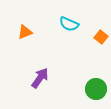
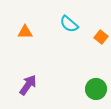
cyan semicircle: rotated 18 degrees clockwise
orange triangle: rotated 21 degrees clockwise
purple arrow: moved 12 px left, 7 px down
